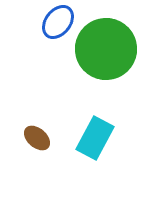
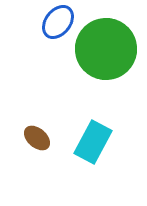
cyan rectangle: moved 2 px left, 4 px down
